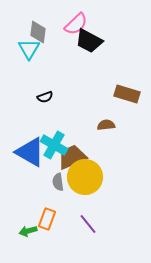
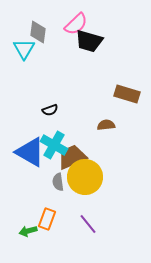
black trapezoid: rotated 12 degrees counterclockwise
cyan triangle: moved 5 px left
black semicircle: moved 5 px right, 13 px down
